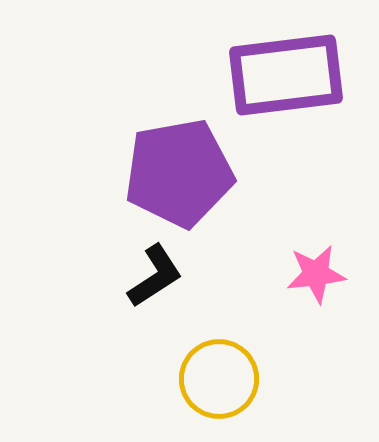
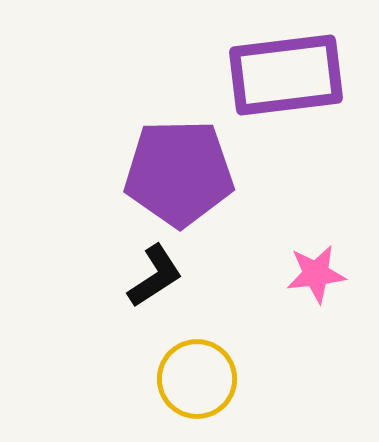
purple pentagon: rotated 9 degrees clockwise
yellow circle: moved 22 px left
